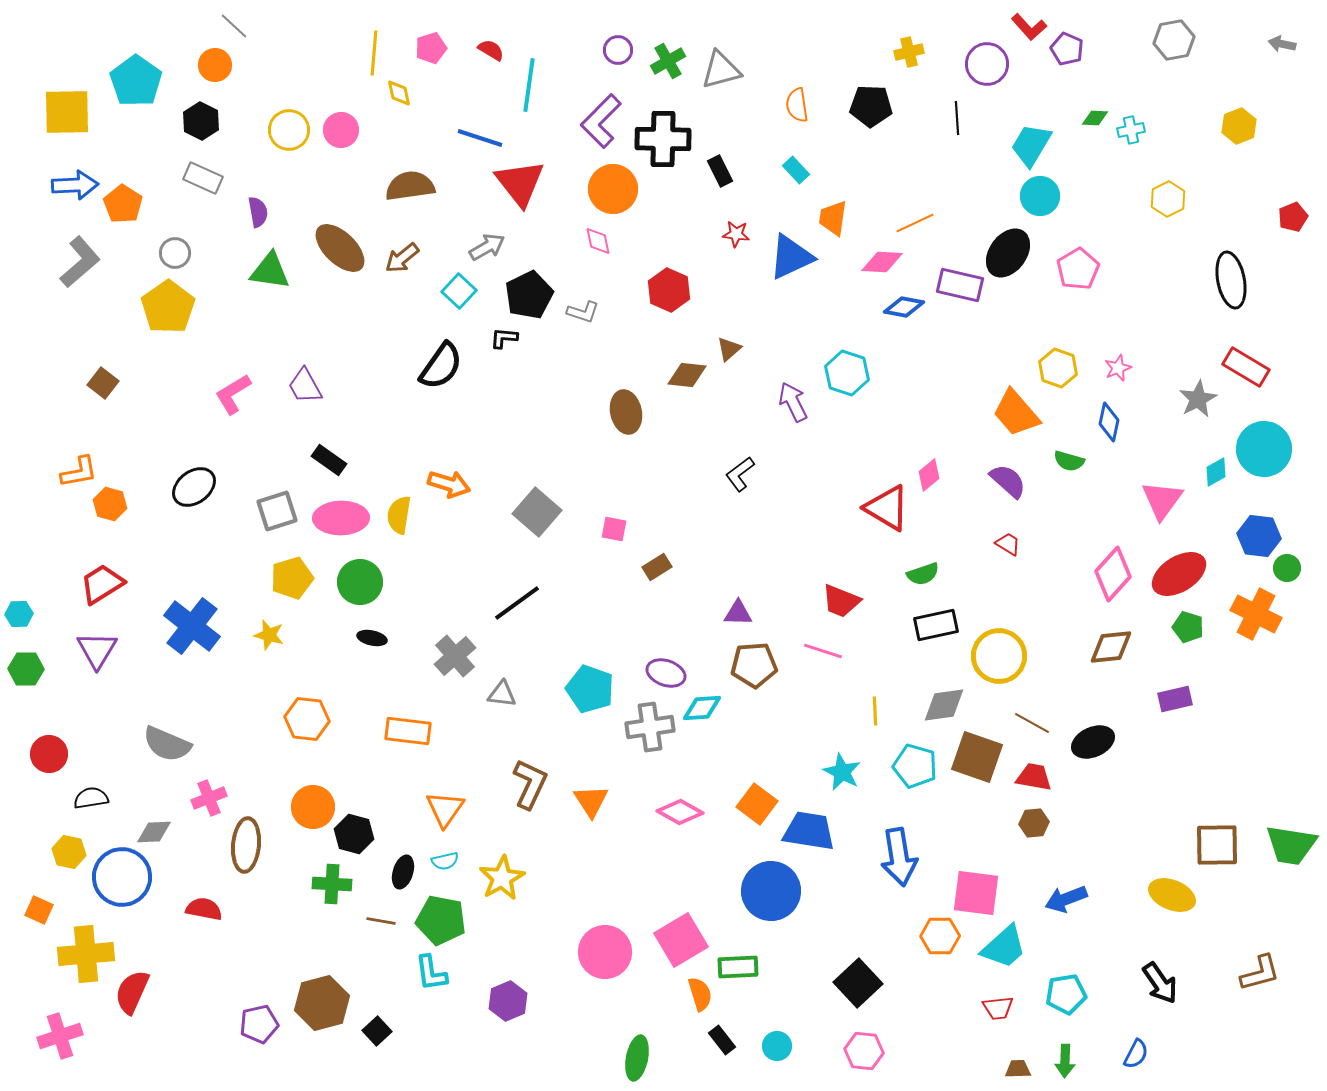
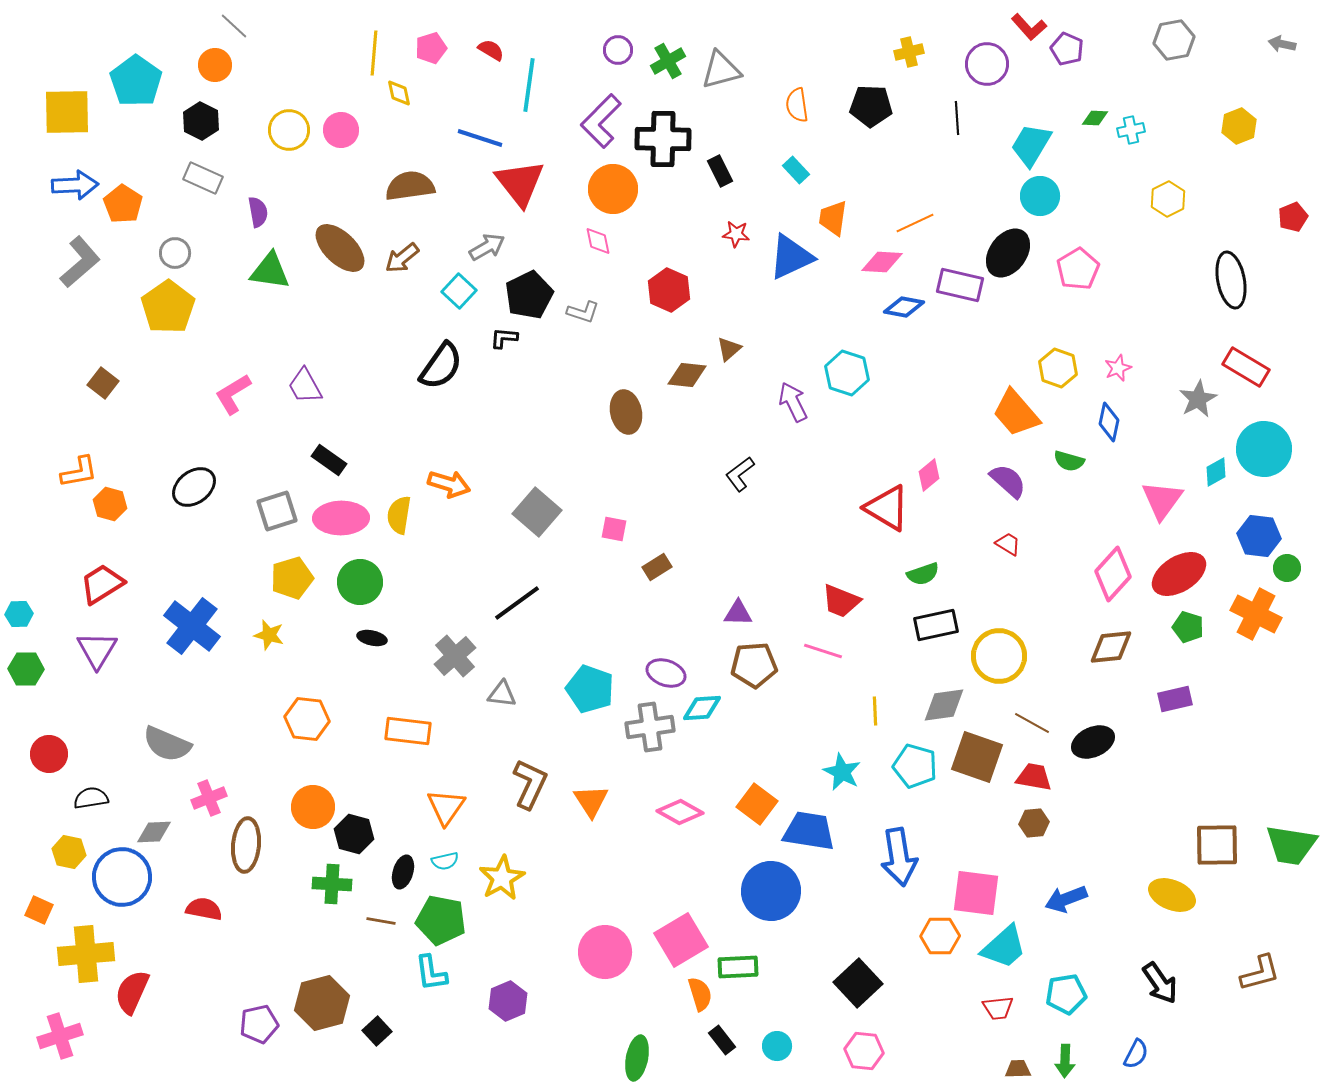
orange triangle at (445, 809): moved 1 px right, 2 px up
